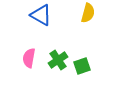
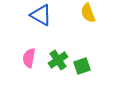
yellow semicircle: rotated 144 degrees clockwise
